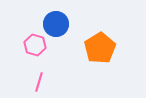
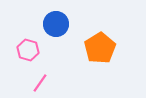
pink hexagon: moved 7 px left, 5 px down
pink line: moved 1 px right, 1 px down; rotated 18 degrees clockwise
